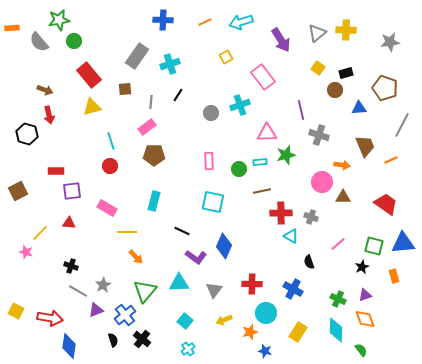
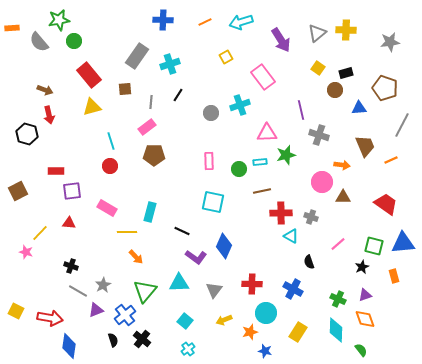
cyan rectangle at (154, 201): moved 4 px left, 11 px down
